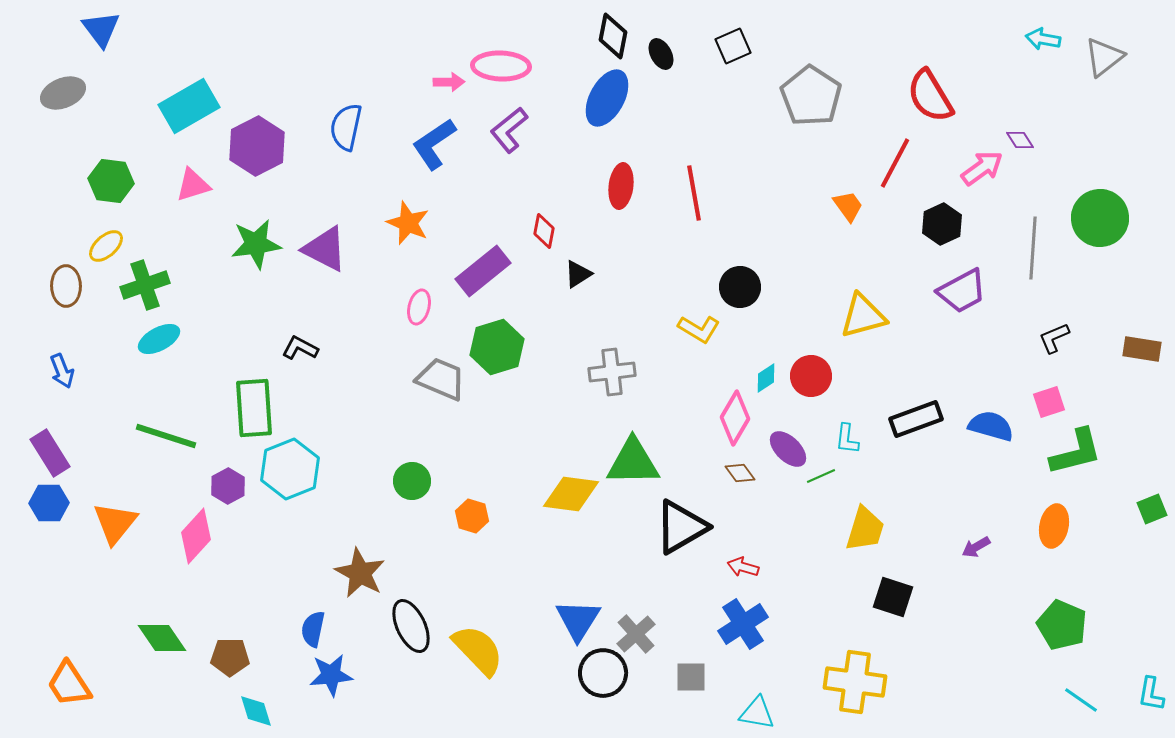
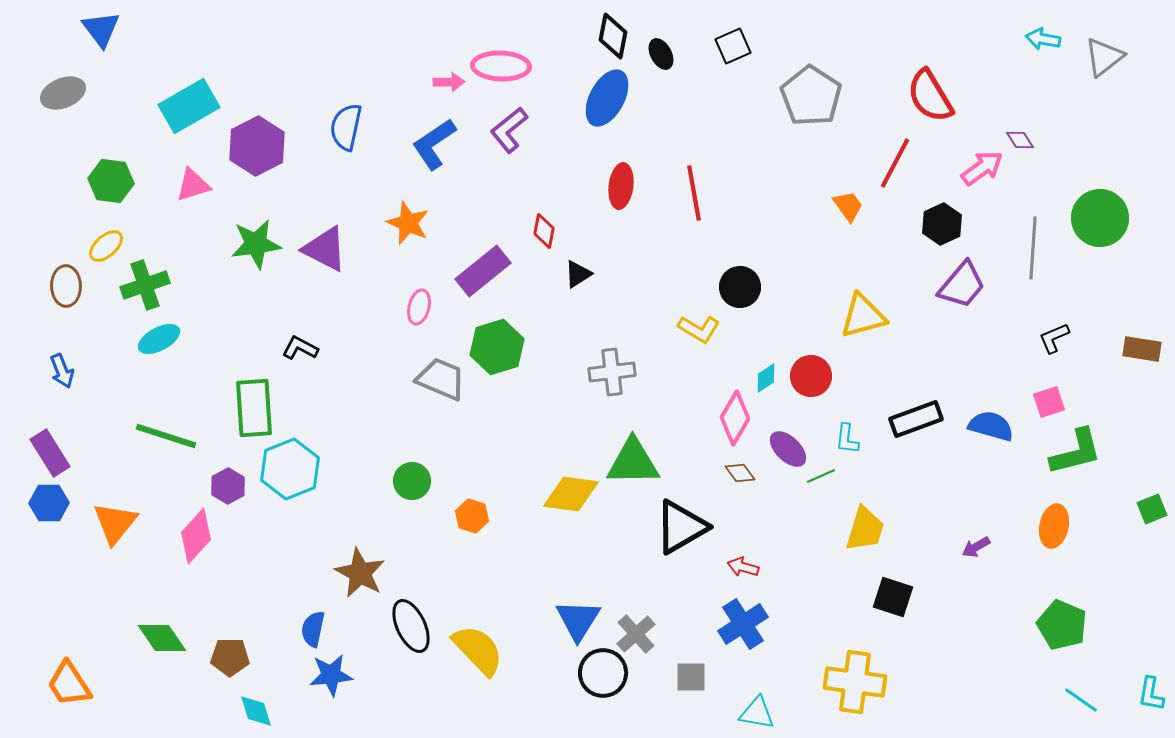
purple trapezoid at (962, 291): moved 6 px up; rotated 22 degrees counterclockwise
